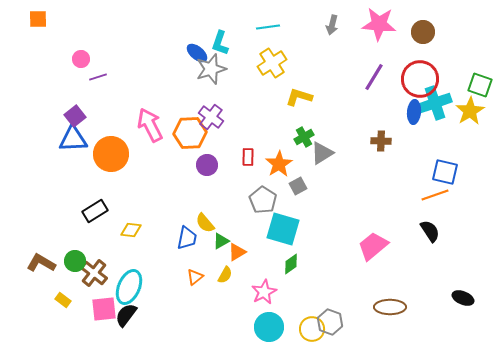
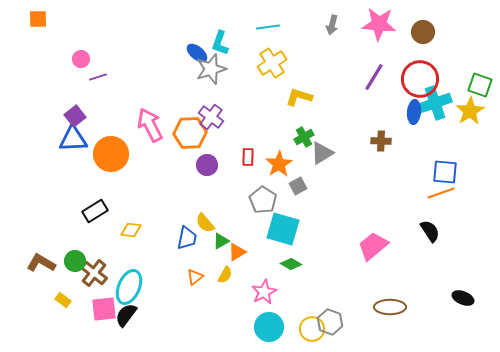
blue square at (445, 172): rotated 8 degrees counterclockwise
orange line at (435, 195): moved 6 px right, 2 px up
green diamond at (291, 264): rotated 65 degrees clockwise
